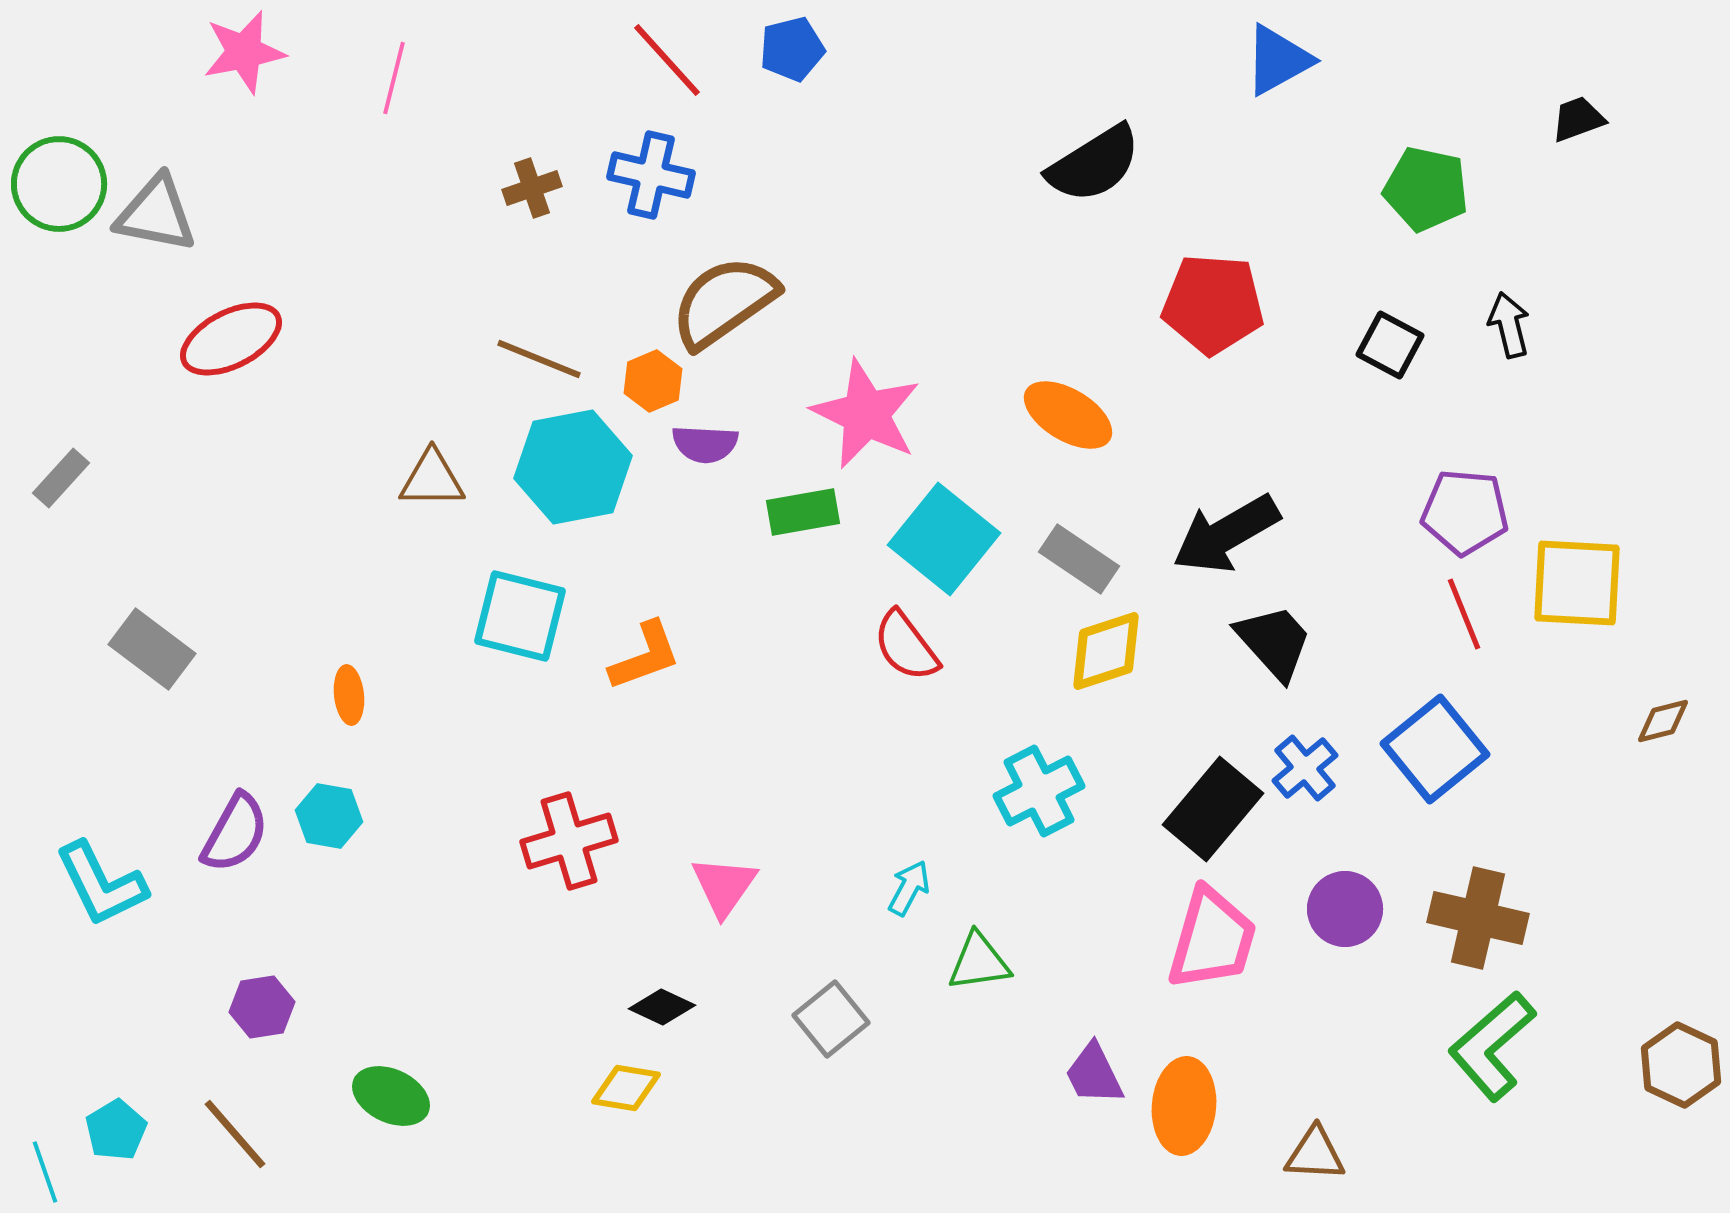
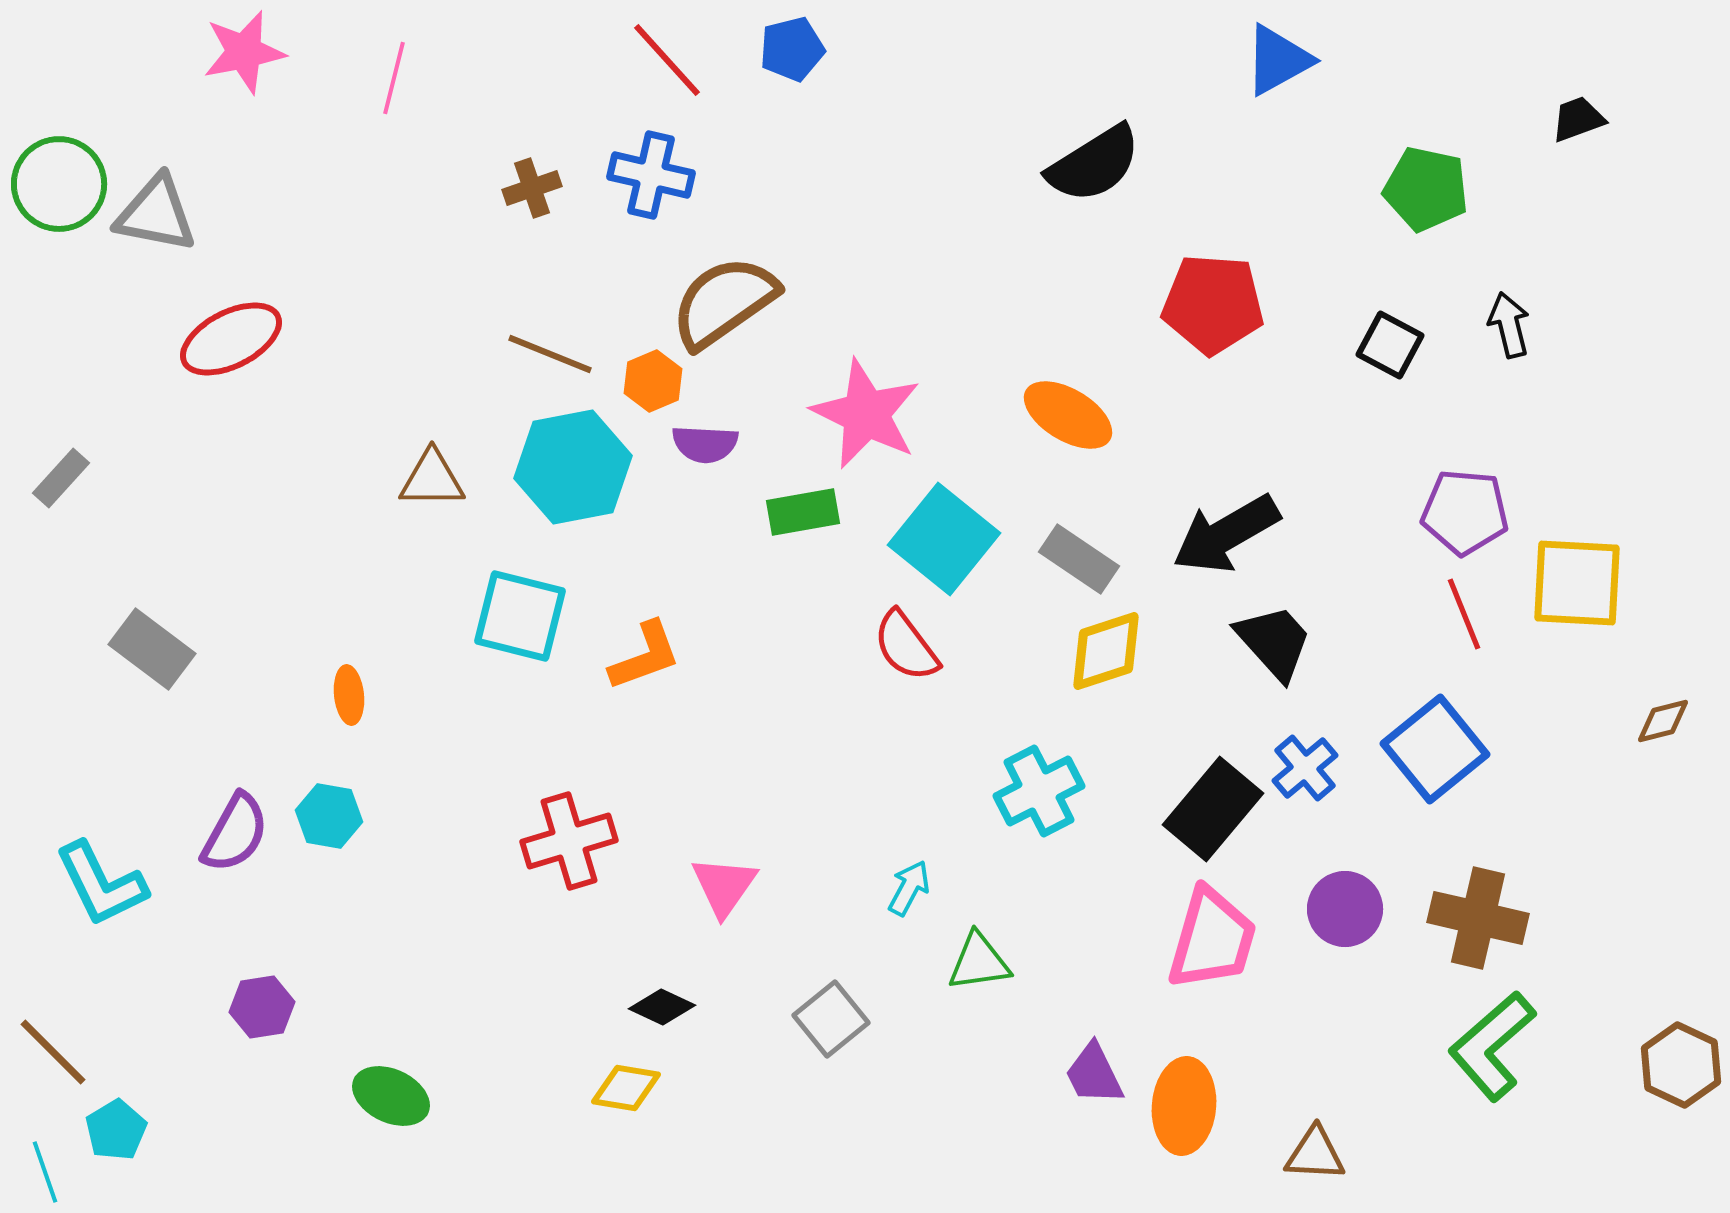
brown line at (539, 359): moved 11 px right, 5 px up
brown line at (235, 1134): moved 182 px left, 82 px up; rotated 4 degrees counterclockwise
